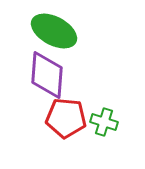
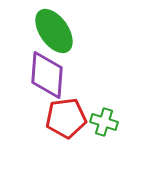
green ellipse: rotated 27 degrees clockwise
red pentagon: rotated 12 degrees counterclockwise
